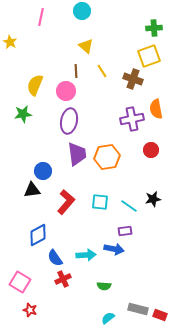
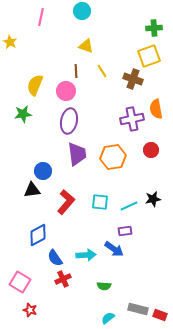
yellow triangle: rotated 21 degrees counterclockwise
orange hexagon: moved 6 px right
cyan line: rotated 60 degrees counterclockwise
blue arrow: rotated 24 degrees clockwise
